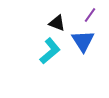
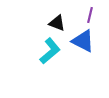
purple line: rotated 21 degrees counterclockwise
blue triangle: rotated 30 degrees counterclockwise
